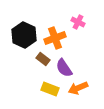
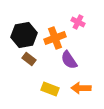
black hexagon: rotated 25 degrees clockwise
brown rectangle: moved 14 px left
purple semicircle: moved 5 px right, 8 px up
orange arrow: moved 3 px right; rotated 24 degrees clockwise
